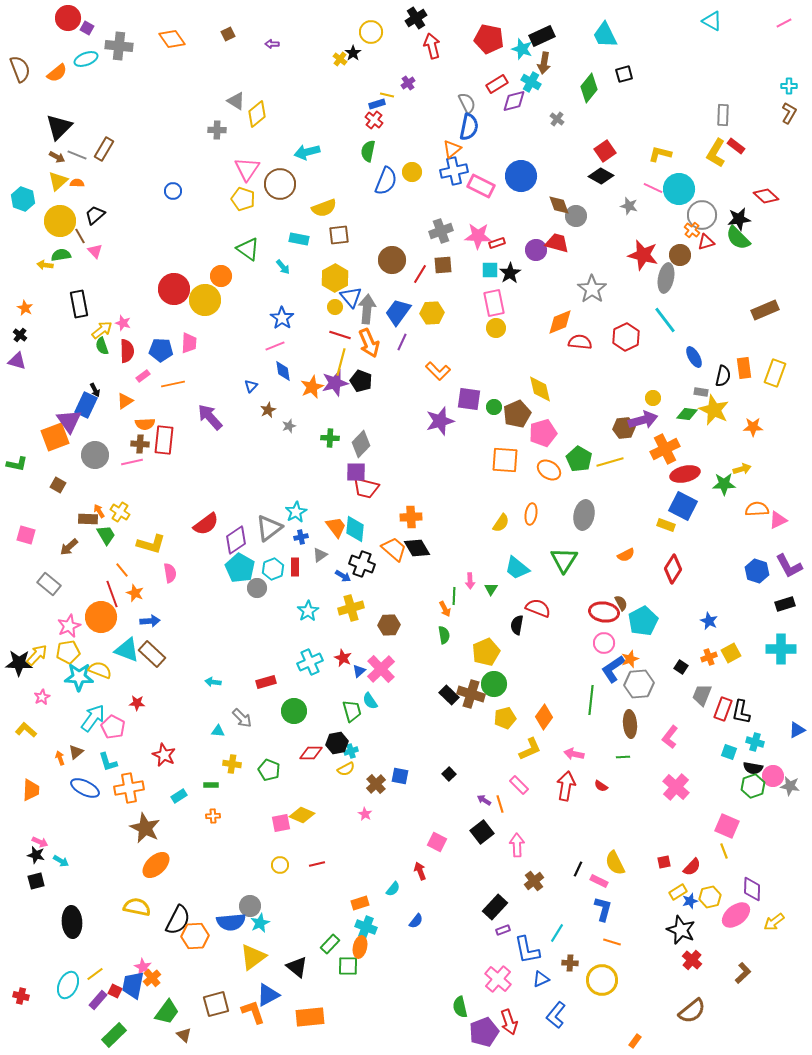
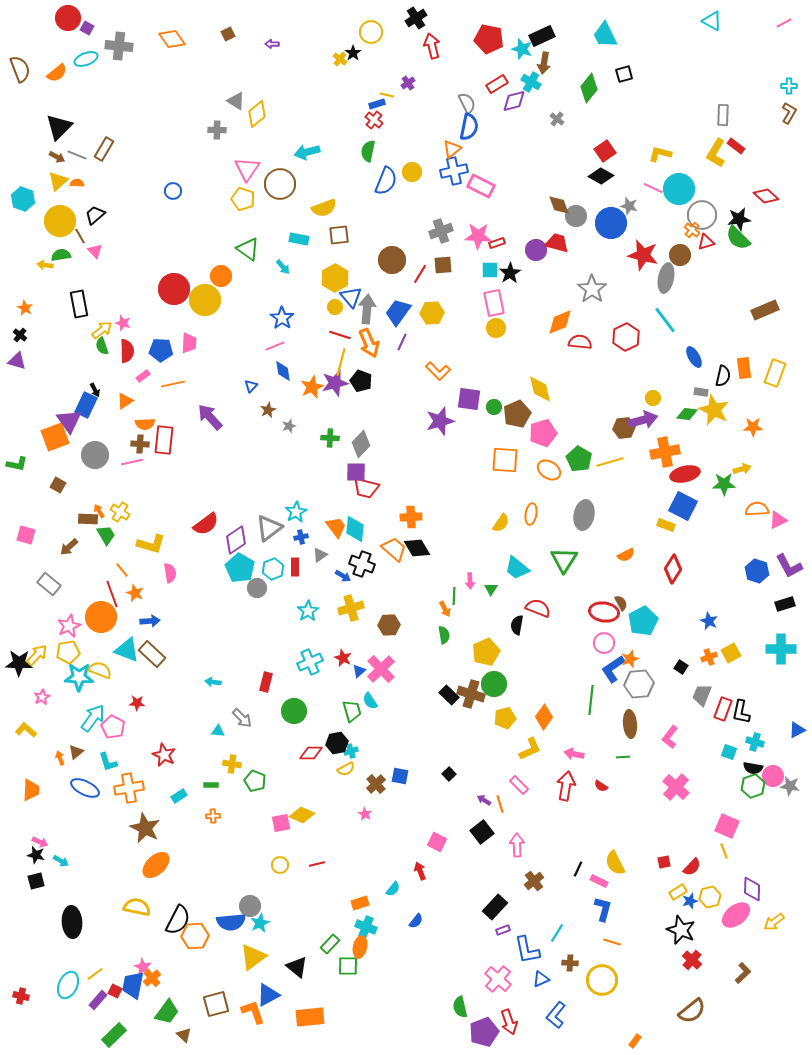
blue circle at (521, 176): moved 90 px right, 47 px down
orange cross at (665, 449): moved 3 px down; rotated 16 degrees clockwise
red rectangle at (266, 682): rotated 60 degrees counterclockwise
green pentagon at (269, 770): moved 14 px left, 11 px down
